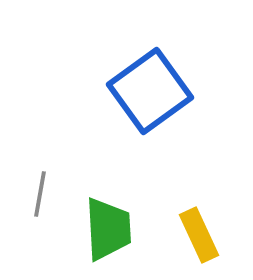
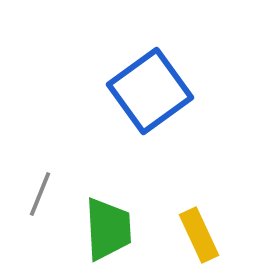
gray line: rotated 12 degrees clockwise
